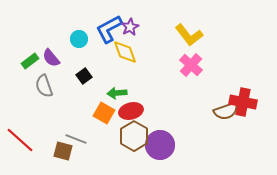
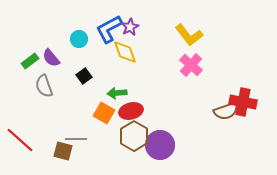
gray line: rotated 20 degrees counterclockwise
